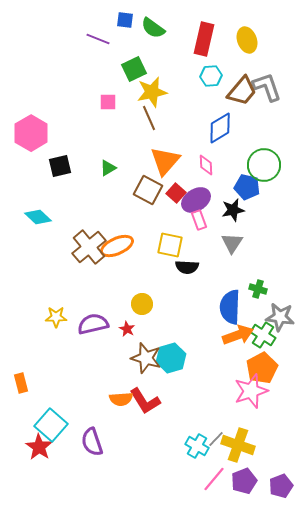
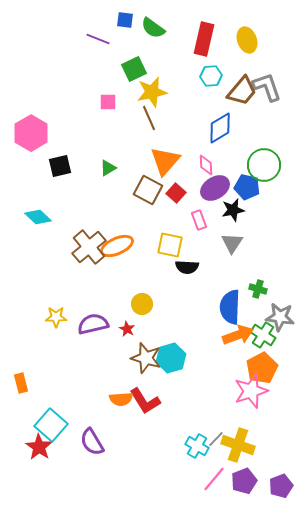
purple ellipse at (196, 200): moved 19 px right, 12 px up
purple semicircle at (92, 442): rotated 12 degrees counterclockwise
